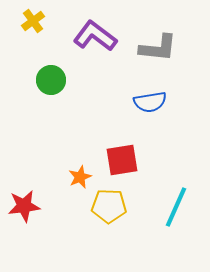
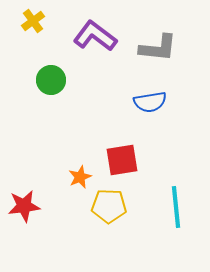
cyan line: rotated 30 degrees counterclockwise
